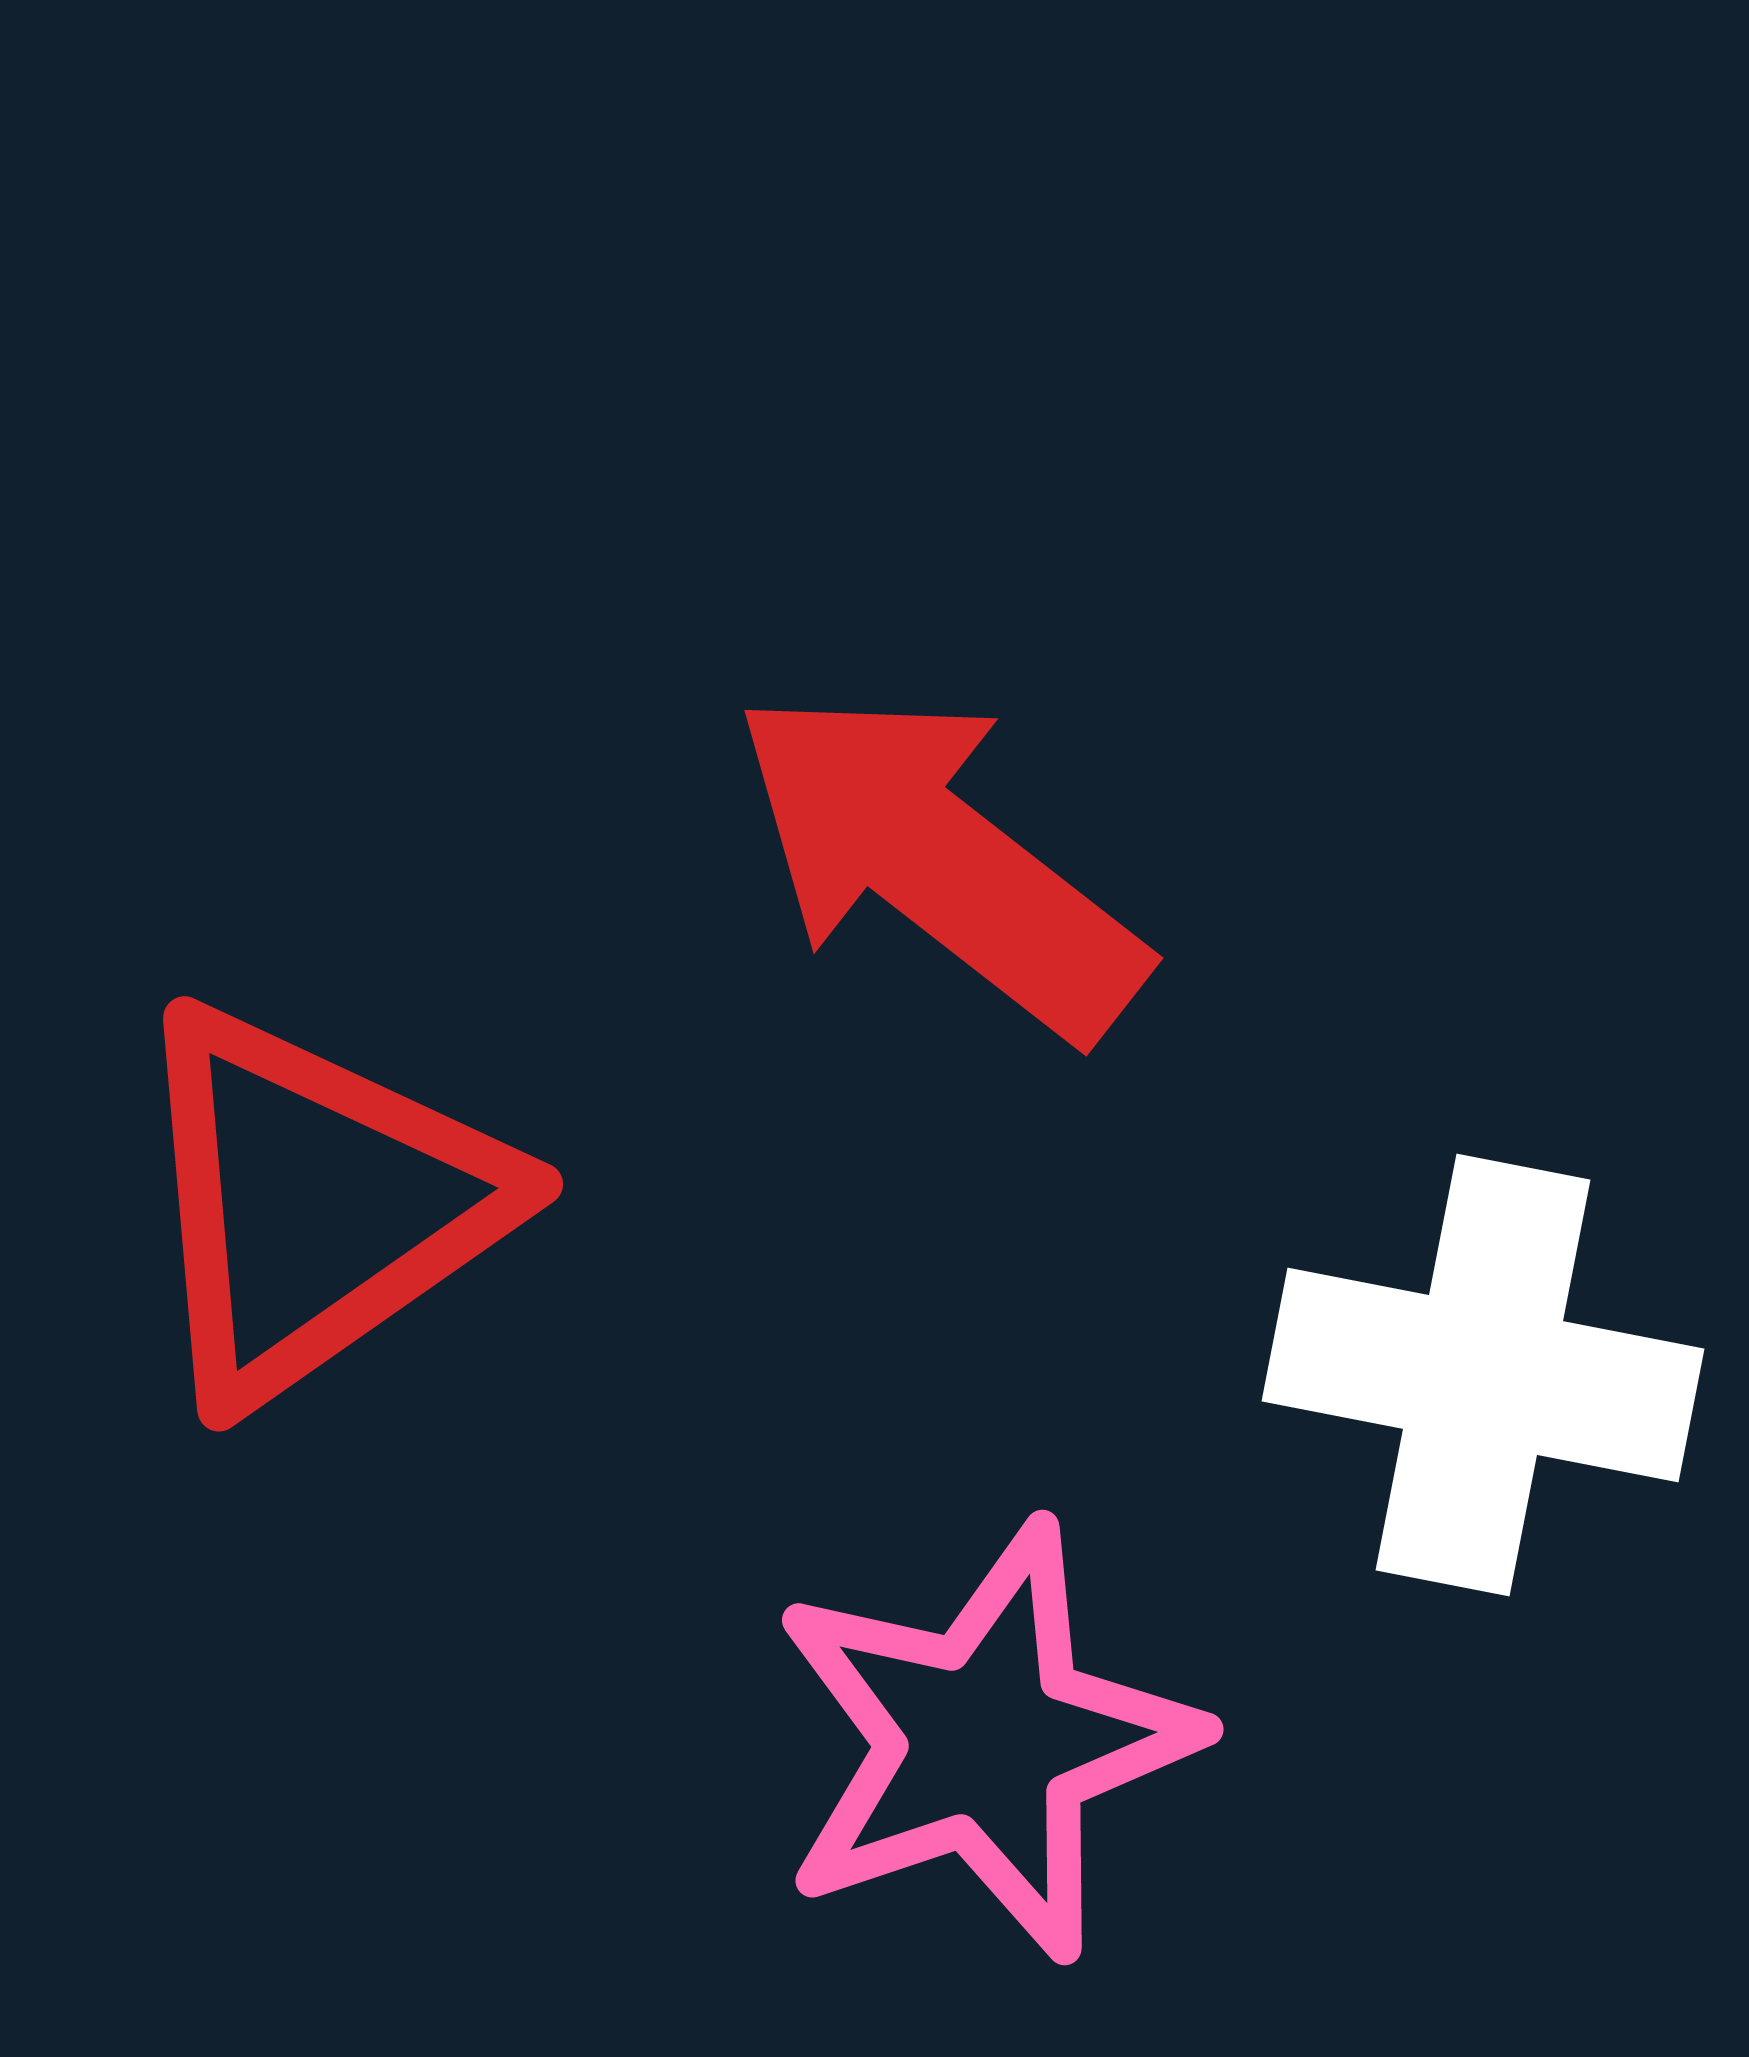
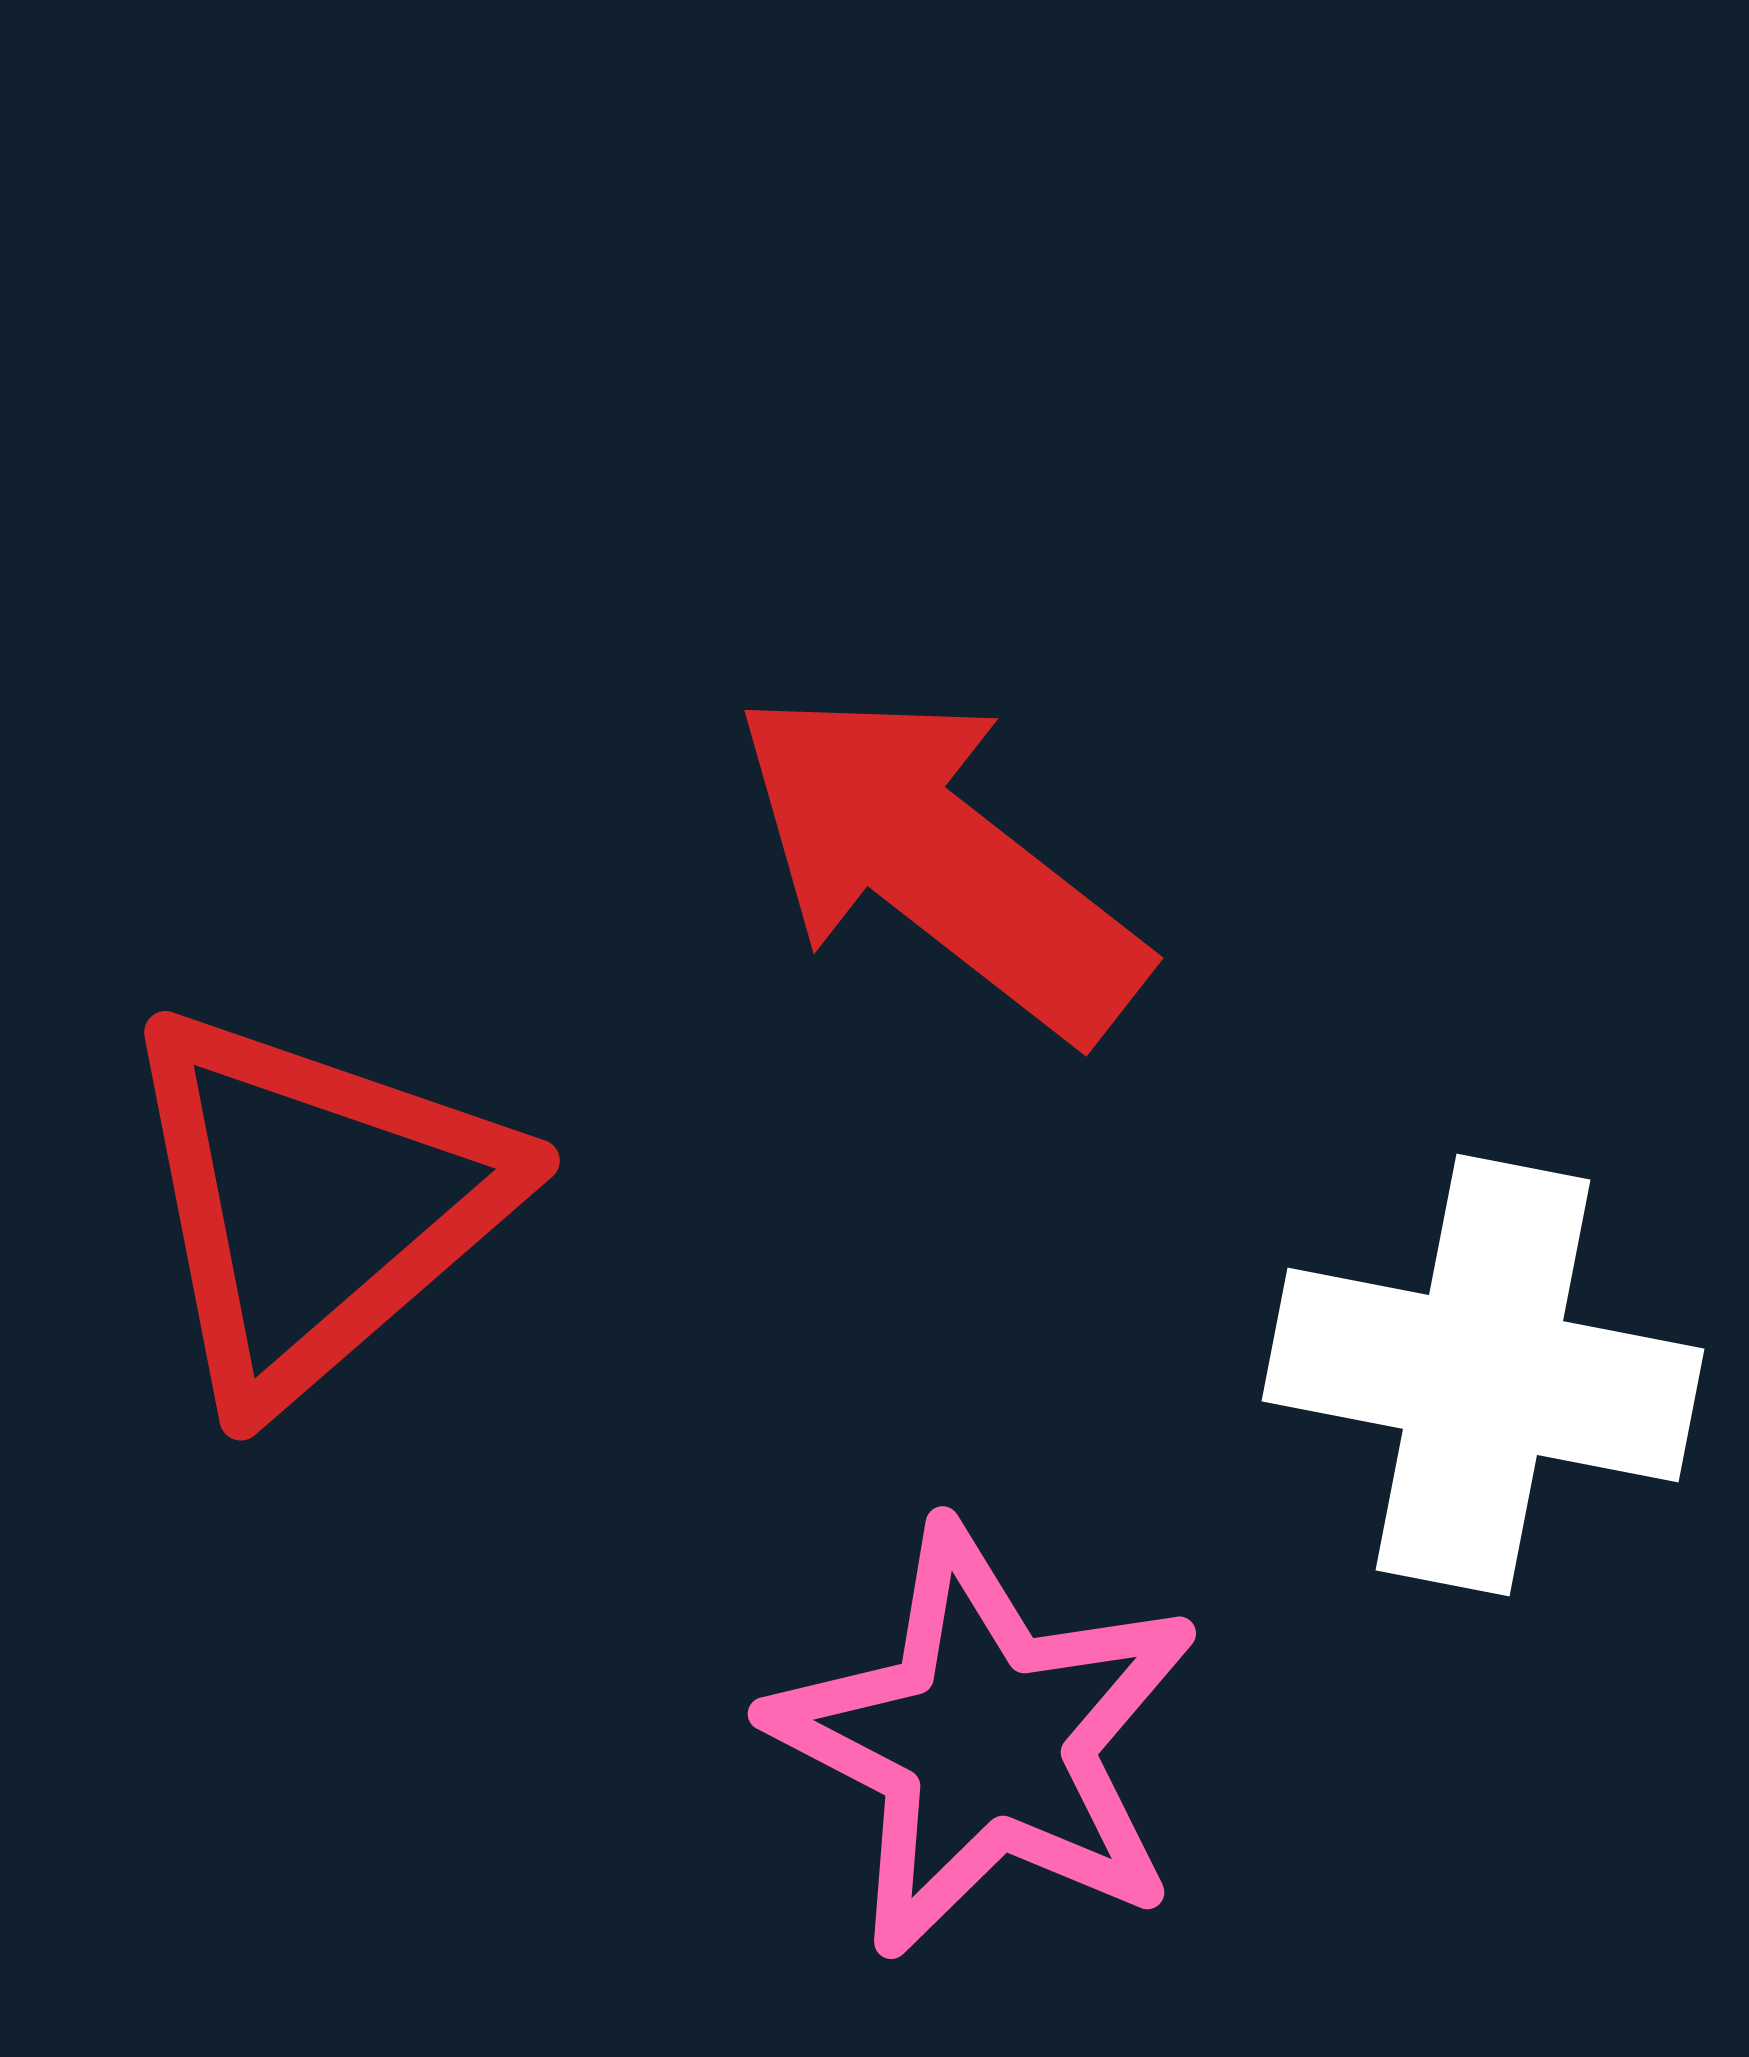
red triangle: rotated 6 degrees counterclockwise
pink star: rotated 26 degrees counterclockwise
